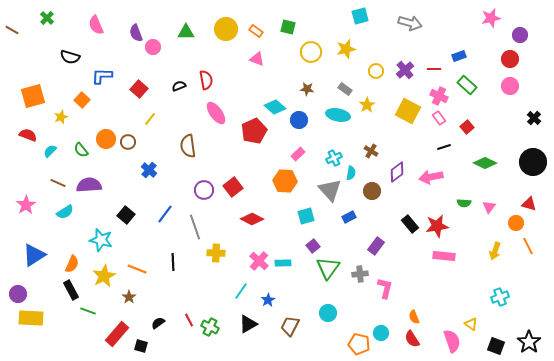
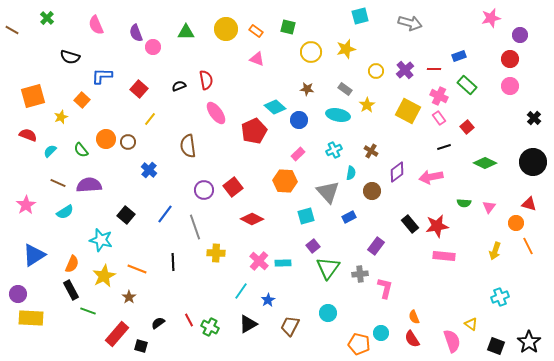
cyan cross at (334, 158): moved 8 px up
gray triangle at (330, 190): moved 2 px left, 2 px down
